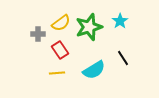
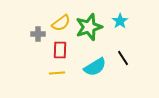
red rectangle: rotated 36 degrees clockwise
cyan semicircle: moved 1 px right, 3 px up
